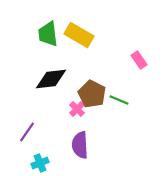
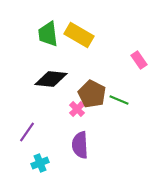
black diamond: rotated 12 degrees clockwise
